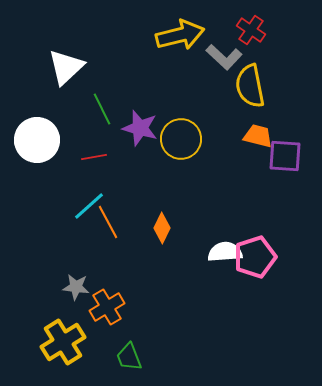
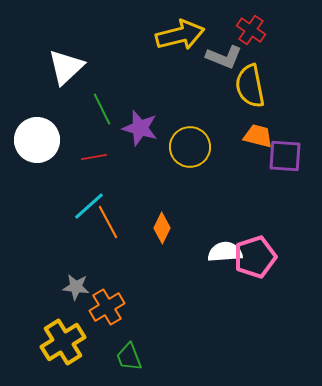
gray L-shape: rotated 21 degrees counterclockwise
yellow circle: moved 9 px right, 8 px down
